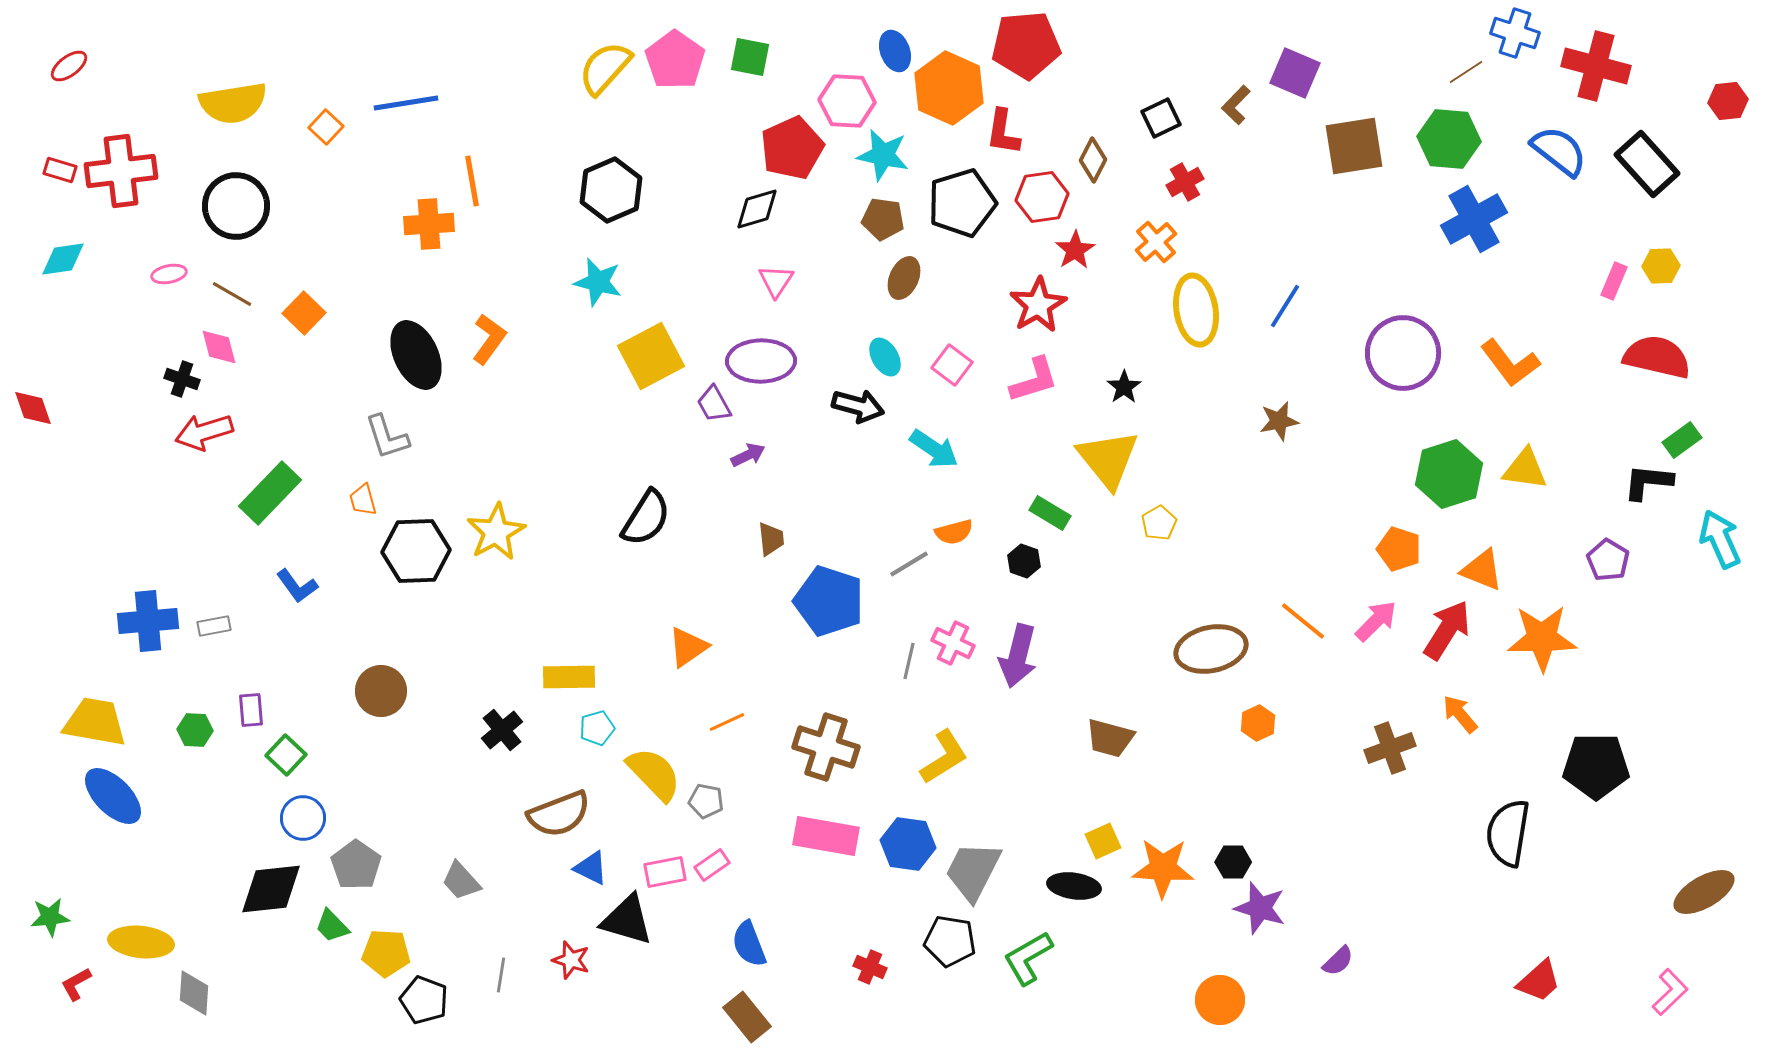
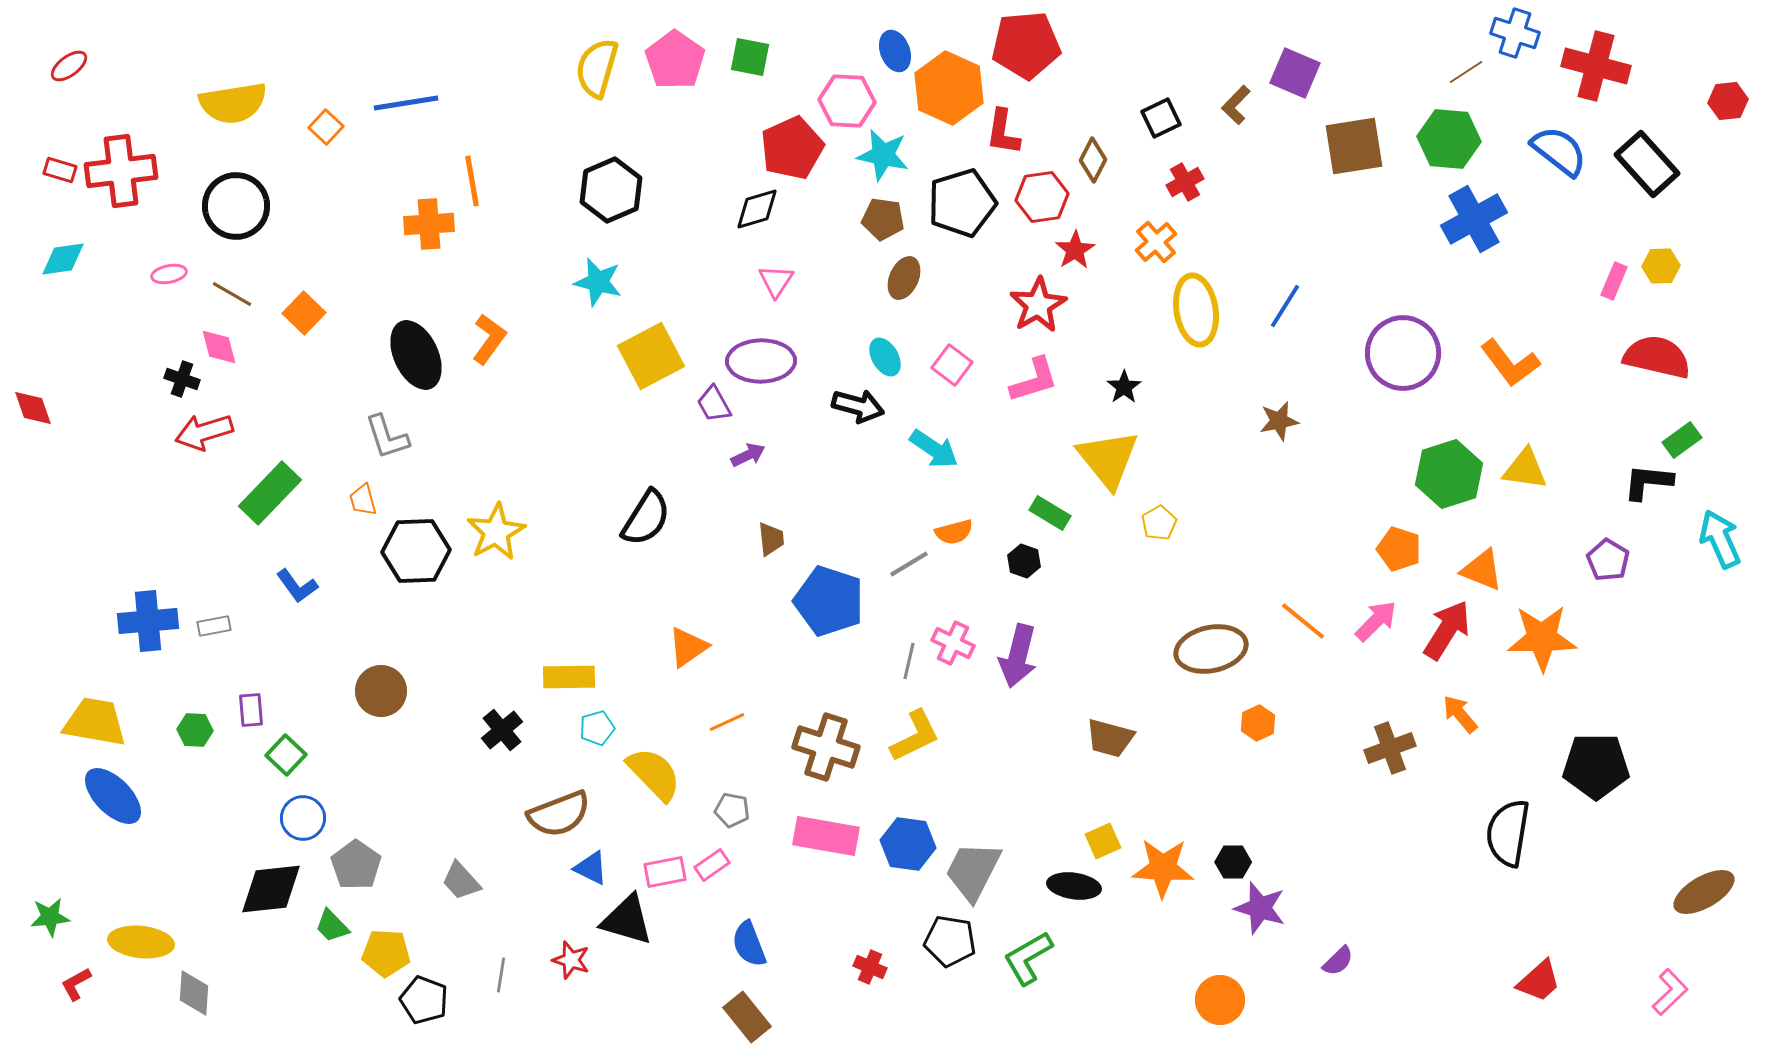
yellow semicircle at (605, 68): moved 8 px left; rotated 26 degrees counterclockwise
yellow L-shape at (944, 757): moved 29 px left, 21 px up; rotated 6 degrees clockwise
gray pentagon at (706, 801): moved 26 px right, 9 px down
